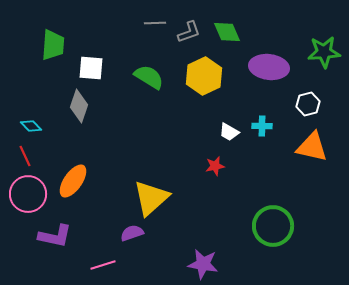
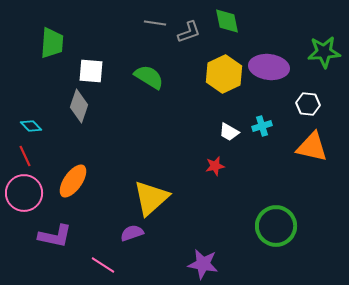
gray line: rotated 10 degrees clockwise
green diamond: moved 11 px up; rotated 12 degrees clockwise
green trapezoid: moved 1 px left, 2 px up
white square: moved 3 px down
yellow hexagon: moved 20 px right, 2 px up
white hexagon: rotated 20 degrees clockwise
cyan cross: rotated 18 degrees counterclockwise
pink circle: moved 4 px left, 1 px up
green circle: moved 3 px right
pink line: rotated 50 degrees clockwise
